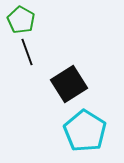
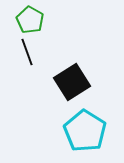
green pentagon: moved 9 px right
black square: moved 3 px right, 2 px up
